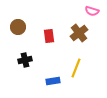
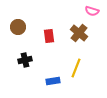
brown cross: rotated 12 degrees counterclockwise
